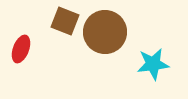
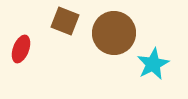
brown circle: moved 9 px right, 1 px down
cyan star: rotated 20 degrees counterclockwise
